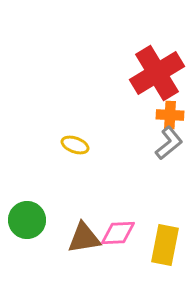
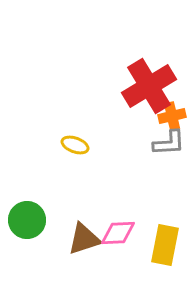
red cross: moved 8 px left, 13 px down
orange cross: moved 2 px right, 1 px down; rotated 16 degrees counterclockwise
gray L-shape: rotated 36 degrees clockwise
brown triangle: moved 1 px down; rotated 9 degrees counterclockwise
